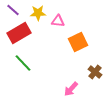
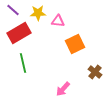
orange square: moved 3 px left, 2 px down
green line: rotated 30 degrees clockwise
pink arrow: moved 8 px left
